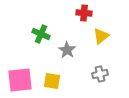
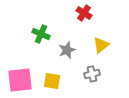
red cross: rotated 28 degrees clockwise
yellow triangle: moved 9 px down
gray star: rotated 18 degrees clockwise
gray cross: moved 8 px left
